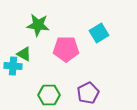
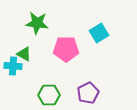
green star: moved 1 px left, 2 px up
